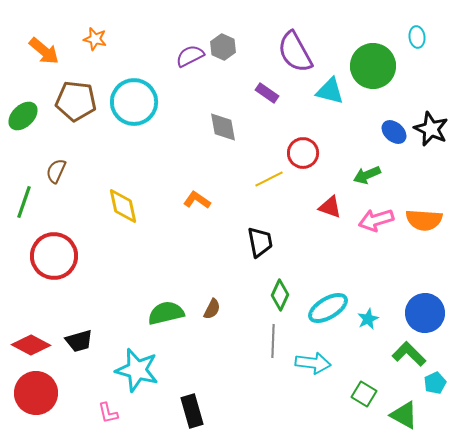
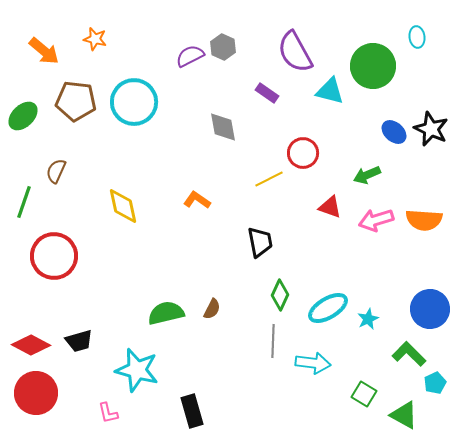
blue circle at (425, 313): moved 5 px right, 4 px up
